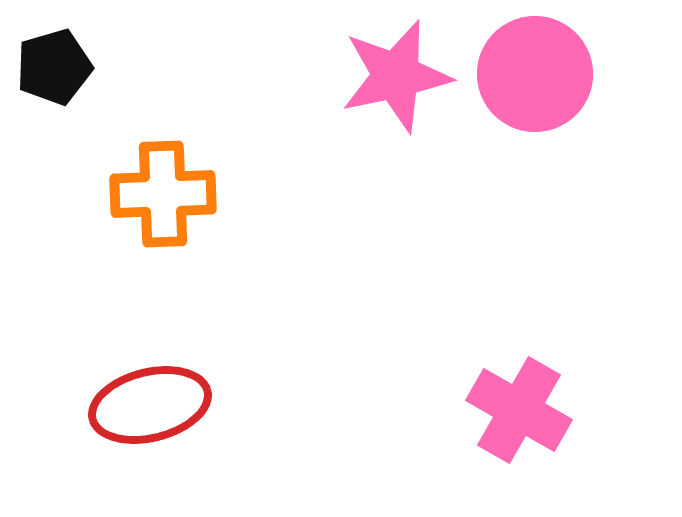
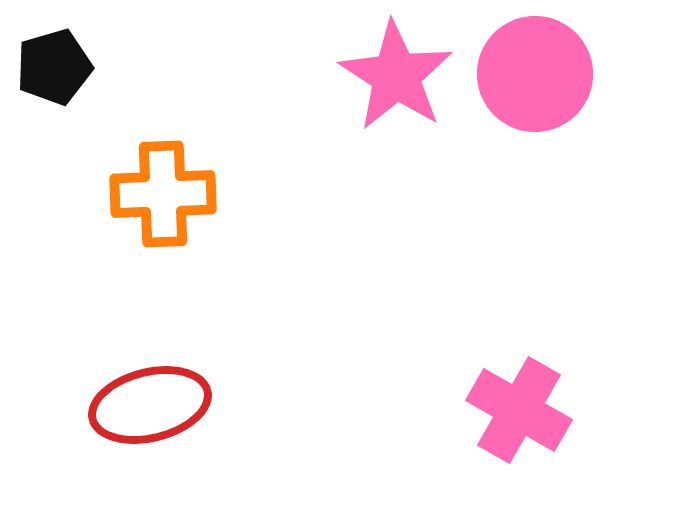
pink star: rotated 27 degrees counterclockwise
